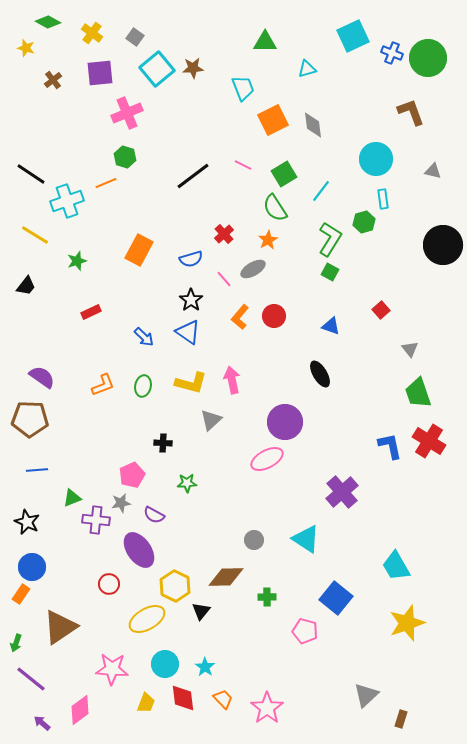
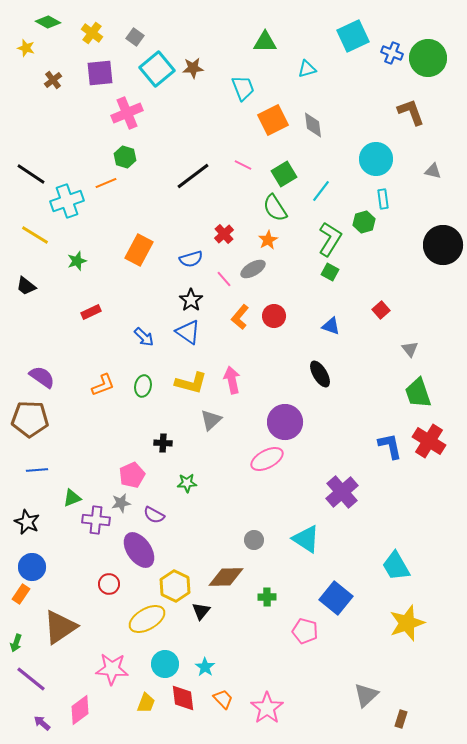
black trapezoid at (26, 286): rotated 90 degrees clockwise
